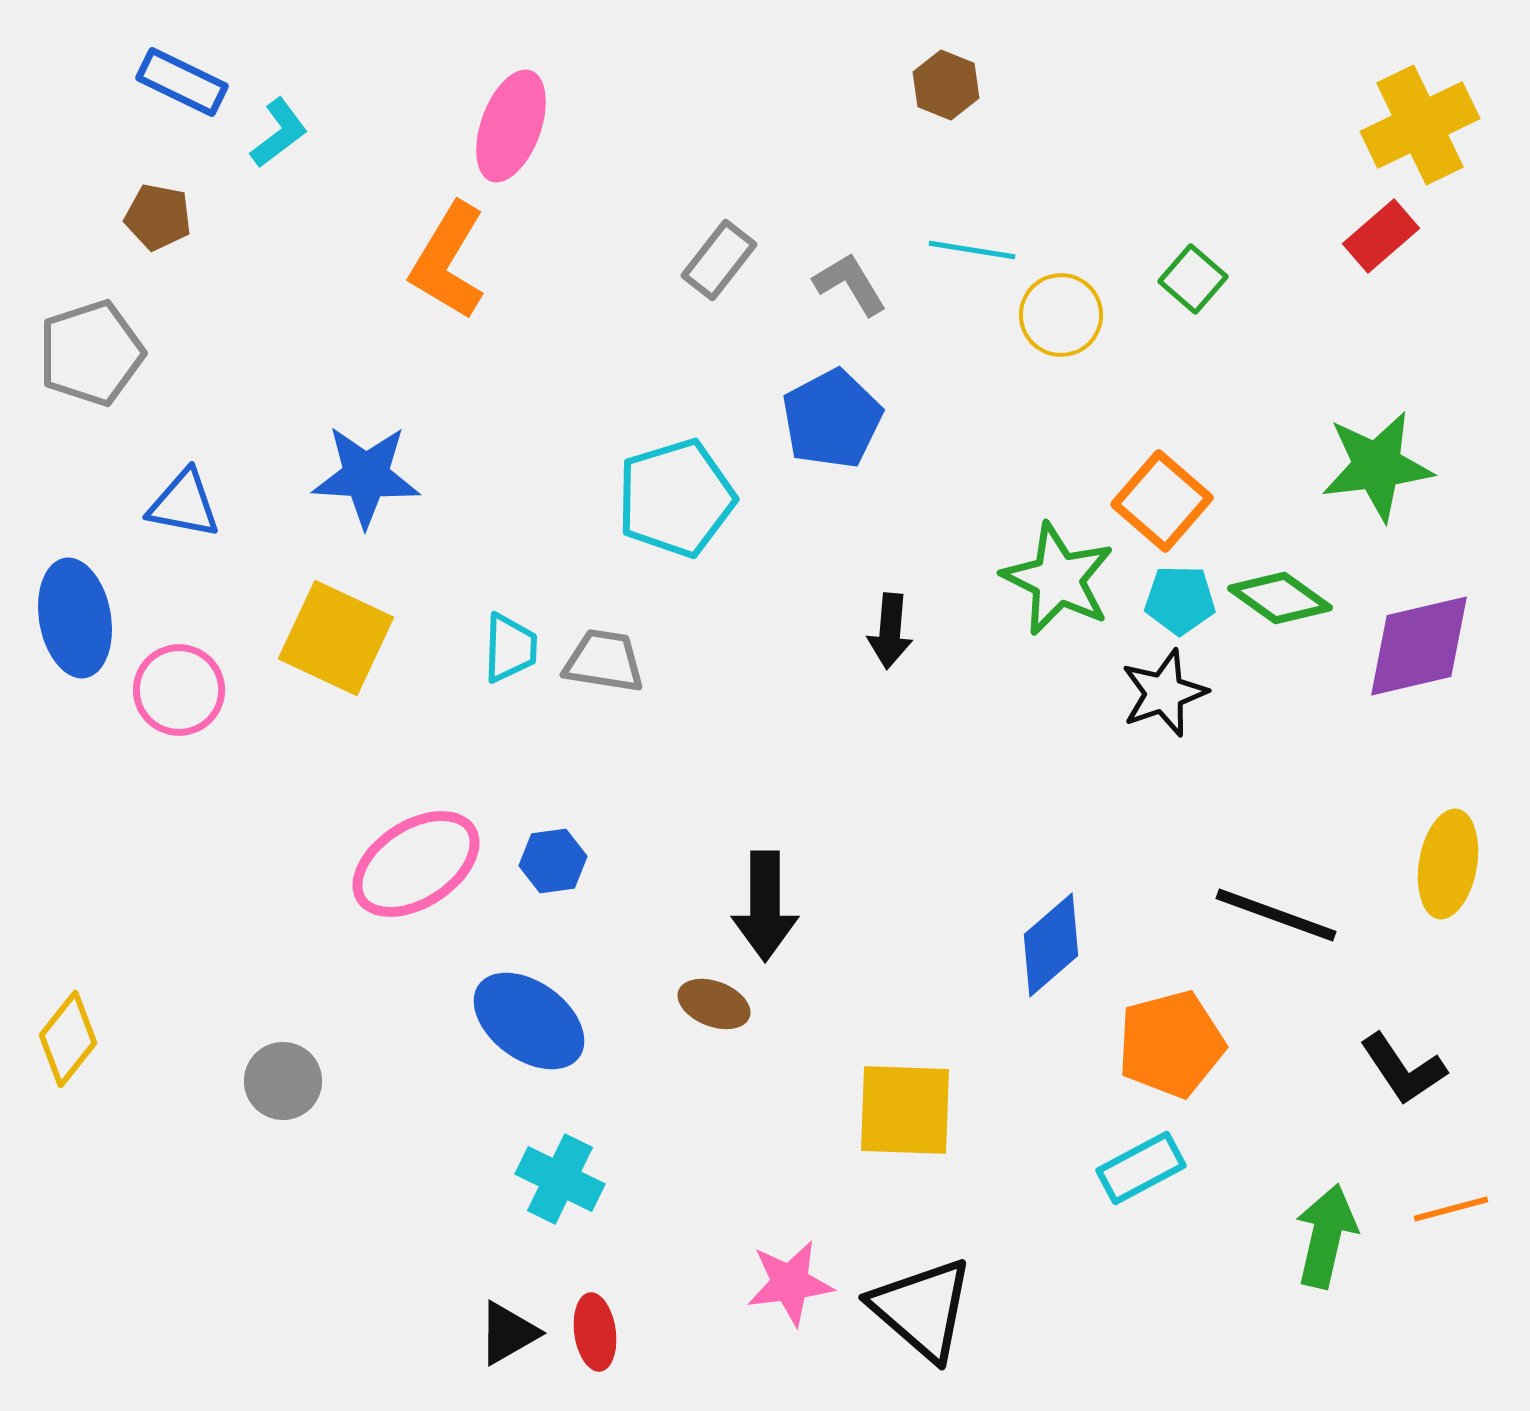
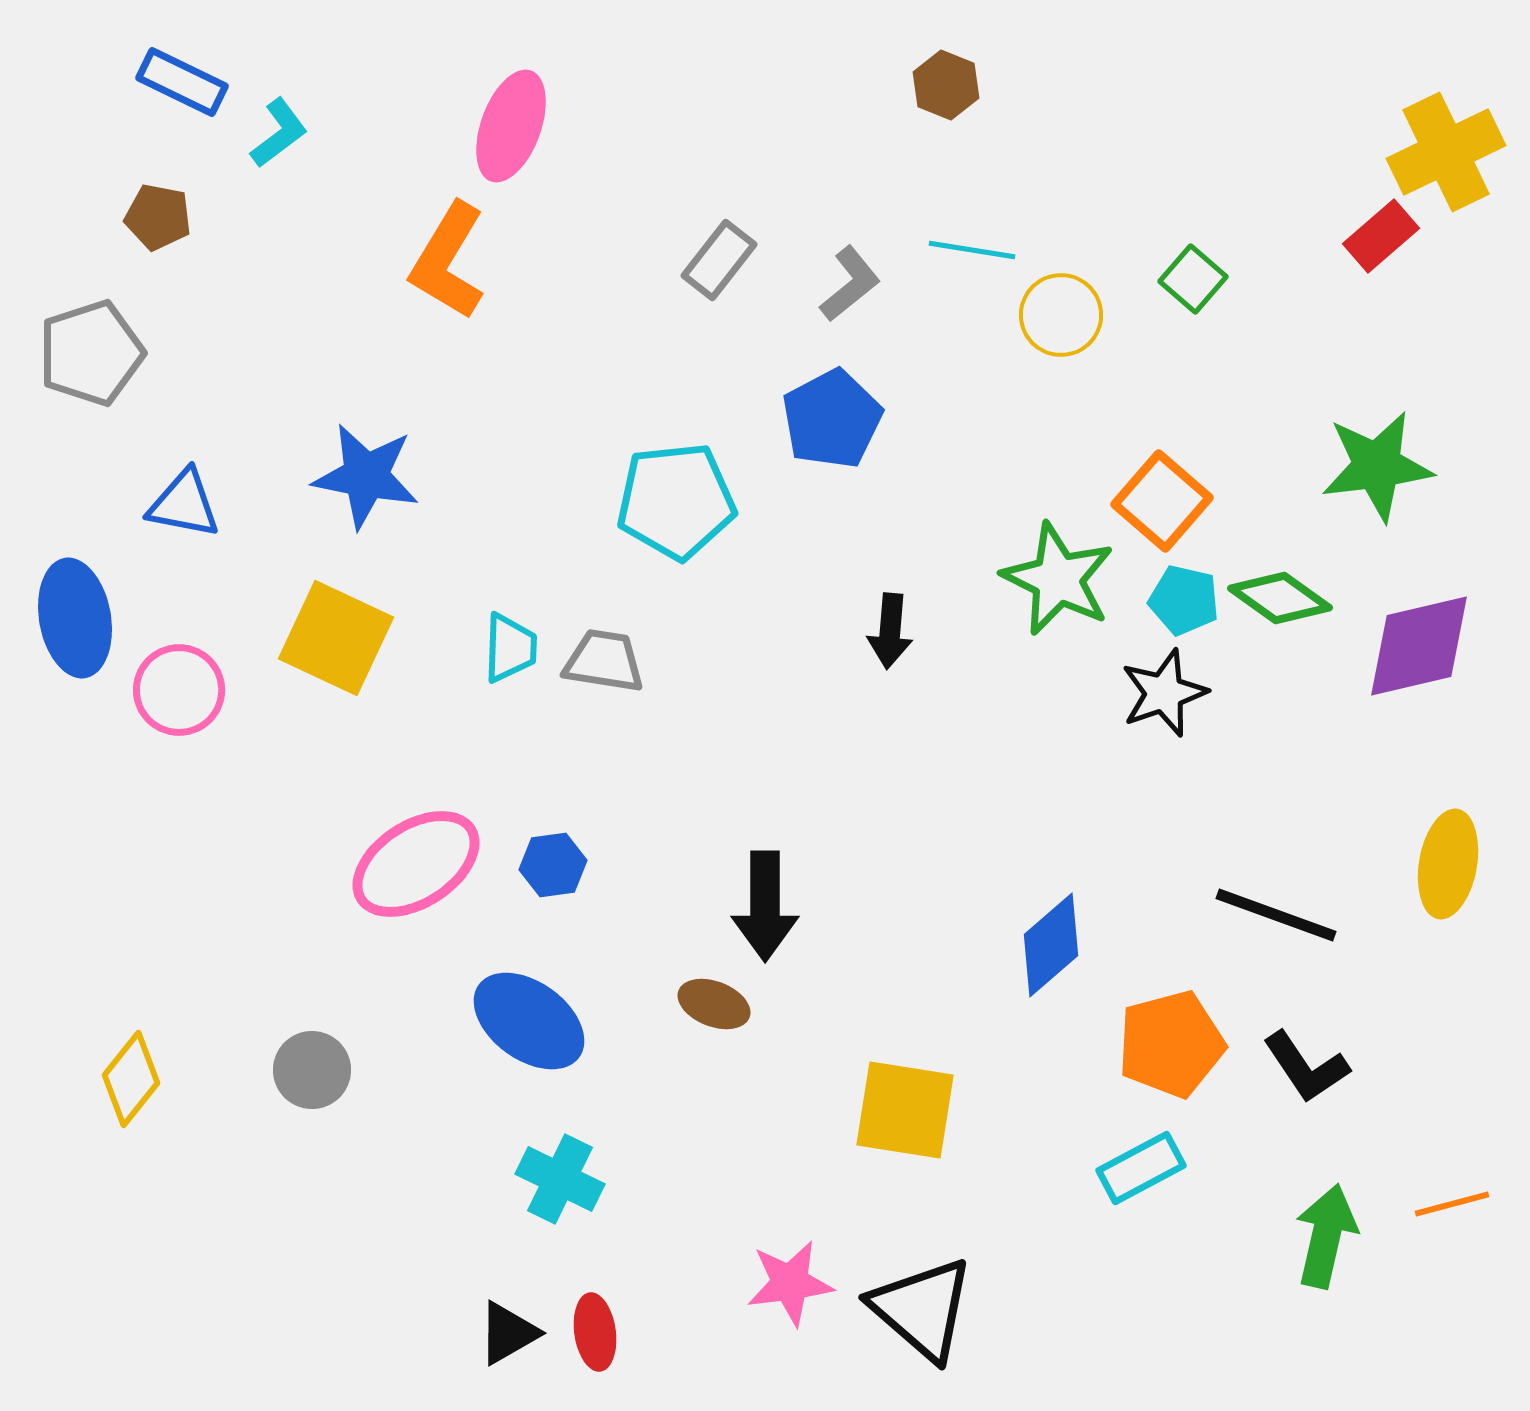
yellow cross at (1420, 125): moved 26 px right, 27 px down
gray L-shape at (850, 284): rotated 82 degrees clockwise
blue star at (366, 476): rotated 8 degrees clockwise
cyan pentagon at (676, 498): moved 3 px down; rotated 11 degrees clockwise
cyan pentagon at (1180, 600): moved 4 px right; rotated 12 degrees clockwise
blue hexagon at (553, 861): moved 4 px down
yellow diamond at (68, 1039): moved 63 px right, 40 px down
black L-shape at (1403, 1069): moved 97 px left, 2 px up
gray circle at (283, 1081): moved 29 px right, 11 px up
yellow square at (905, 1110): rotated 7 degrees clockwise
orange line at (1451, 1209): moved 1 px right, 5 px up
